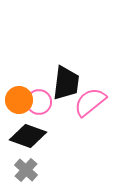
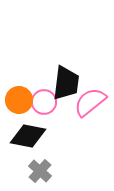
pink circle: moved 5 px right
black diamond: rotated 9 degrees counterclockwise
gray cross: moved 14 px right, 1 px down
